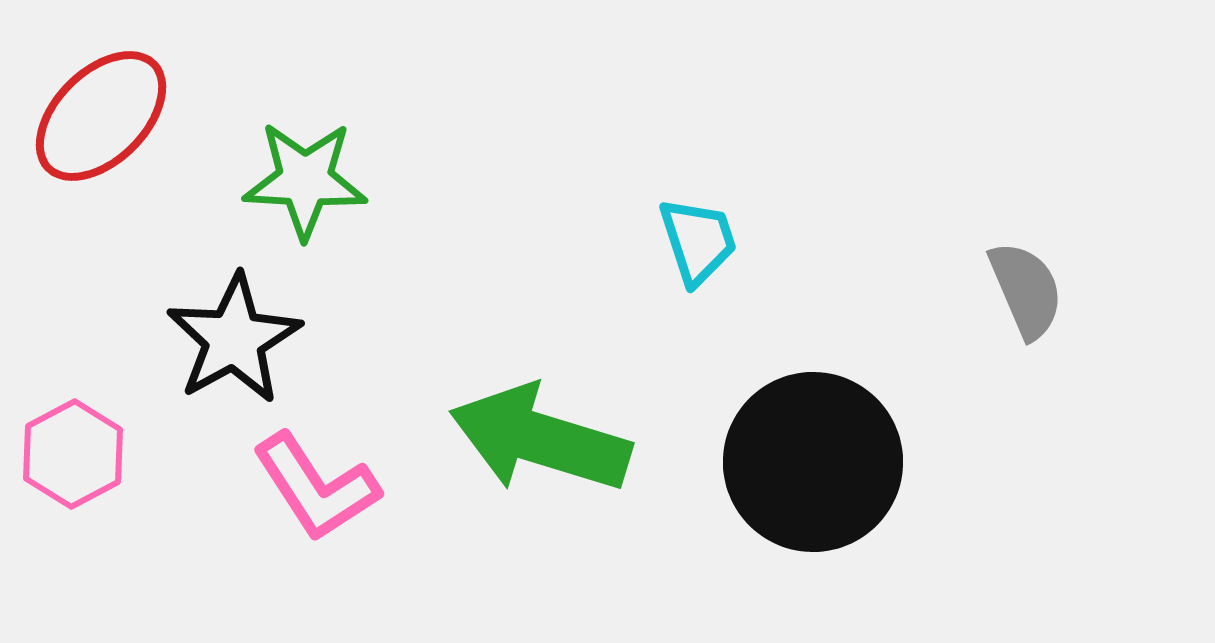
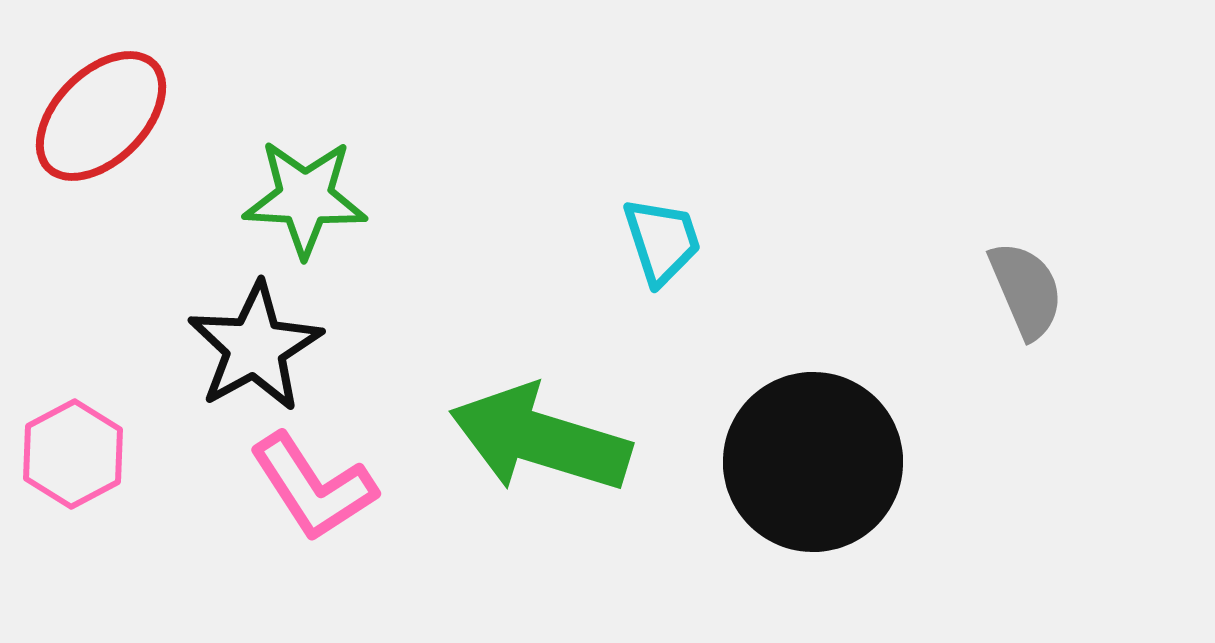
green star: moved 18 px down
cyan trapezoid: moved 36 px left
black star: moved 21 px right, 8 px down
pink L-shape: moved 3 px left
